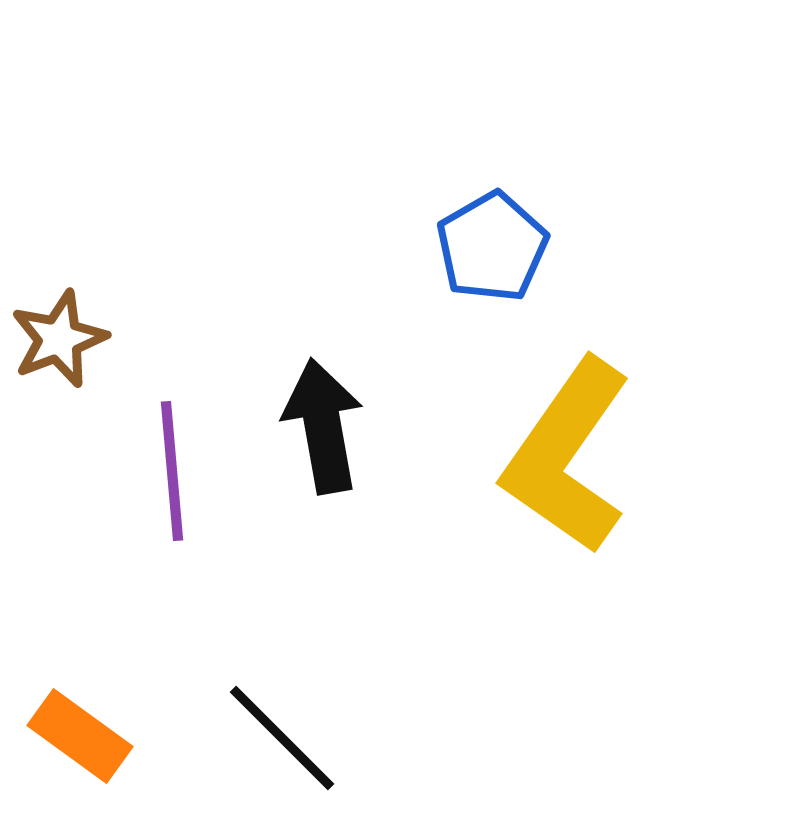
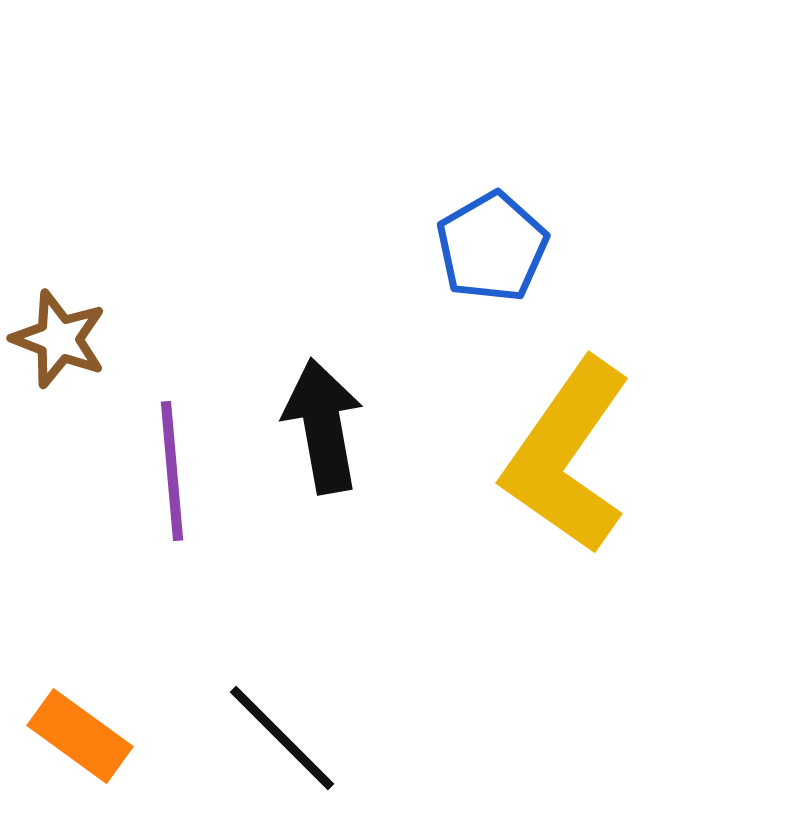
brown star: rotated 30 degrees counterclockwise
